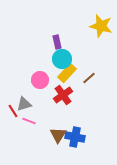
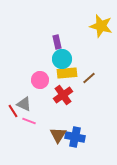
yellow rectangle: rotated 42 degrees clockwise
gray triangle: rotated 42 degrees clockwise
